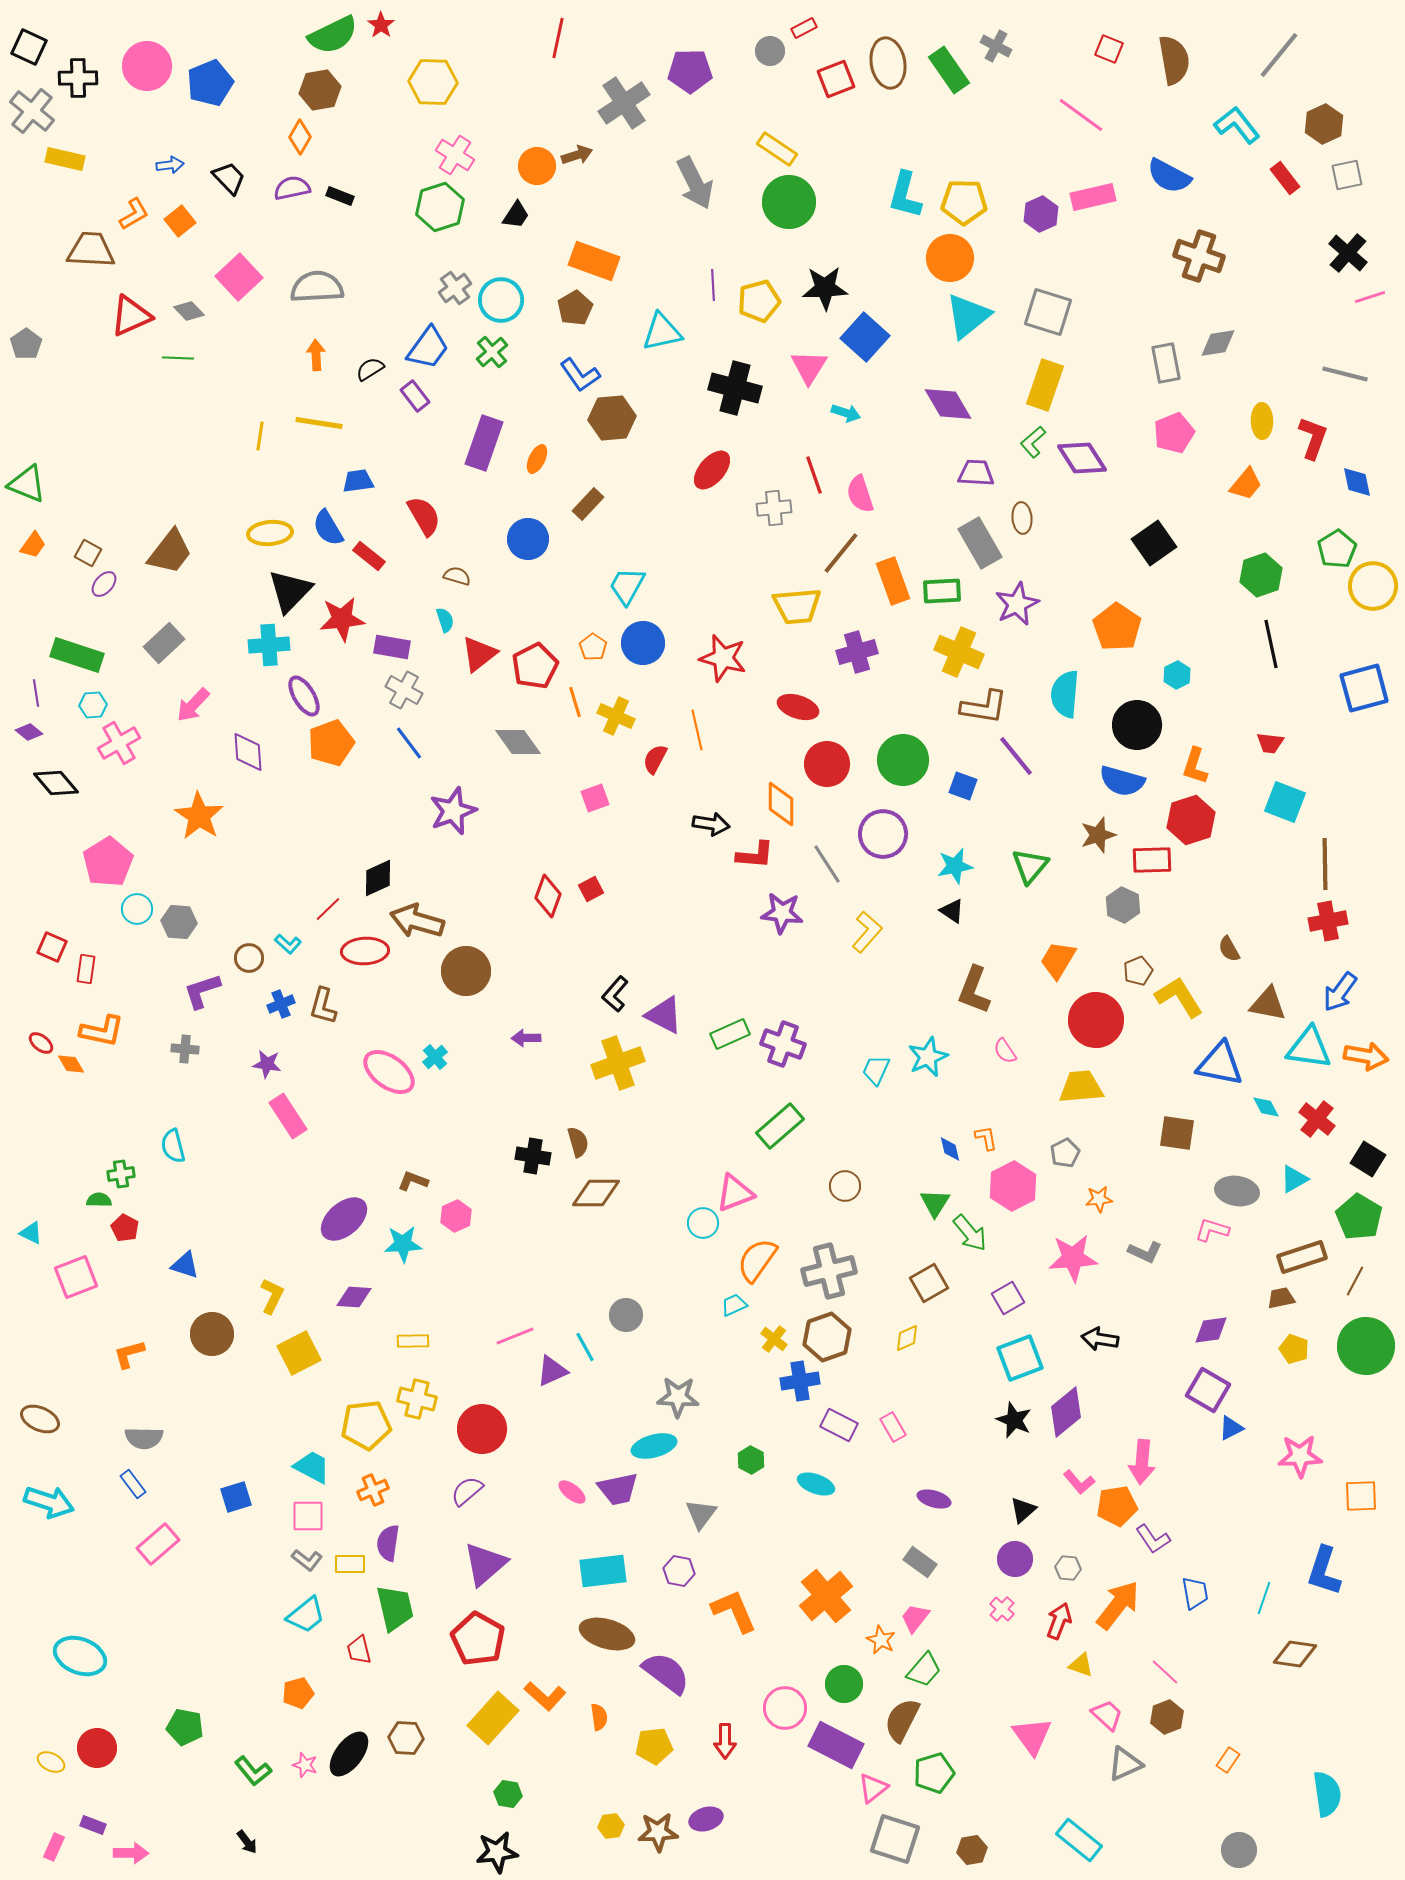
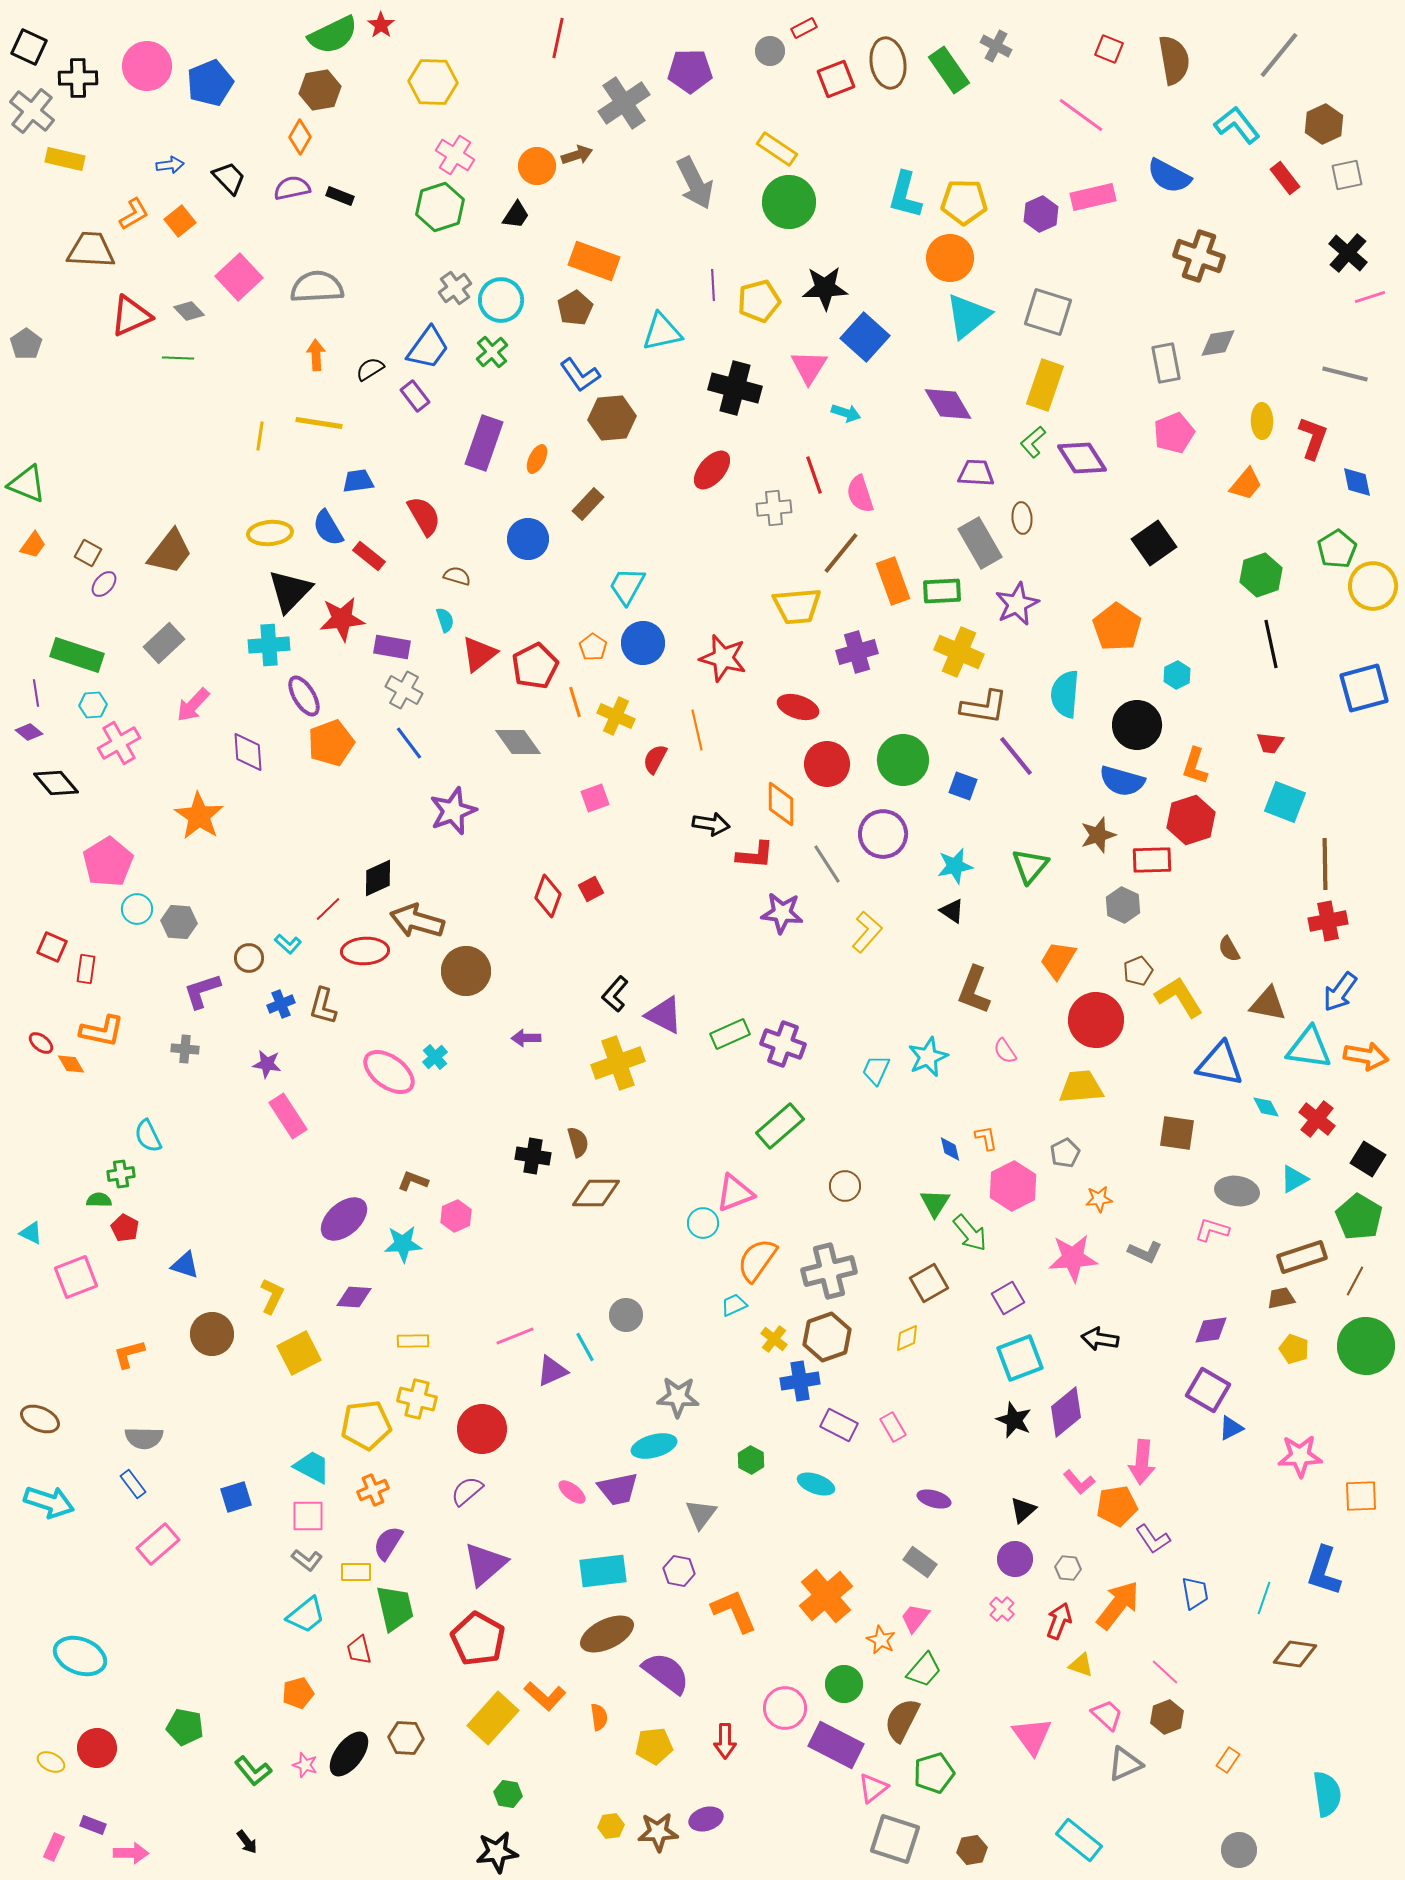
cyan semicircle at (173, 1146): moved 25 px left, 10 px up; rotated 12 degrees counterclockwise
purple semicircle at (388, 1543): rotated 24 degrees clockwise
yellow rectangle at (350, 1564): moved 6 px right, 8 px down
brown ellipse at (607, 1634): rotated 42 degrees counterclockwise
